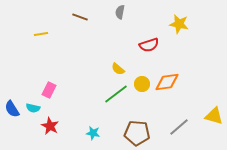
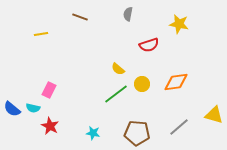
gray semicircle: moved 8 px right, 2 px down
orange diamond: moved 9 px right
blue semicircle: rotated 18 degrees counterclockwise
yellow triangle: moved 1 px up
